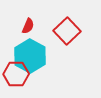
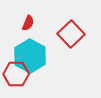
red semicircle: moved 3 px up
red square: moved 4 px right, 3 px down
